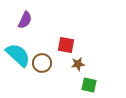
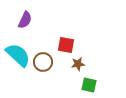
brown circle: moved 1 px right, 1 px up
